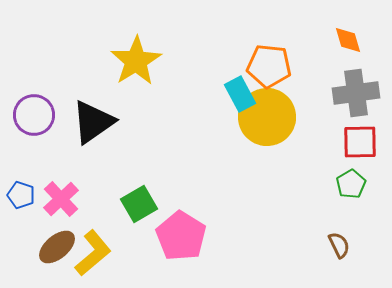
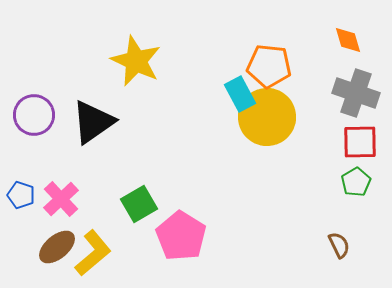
yellow star: rotated 15 degrees counterclockwise
gray cross: rotated 27 degrees clockwise
green pentagon: moved 5 px right, 2 px up
